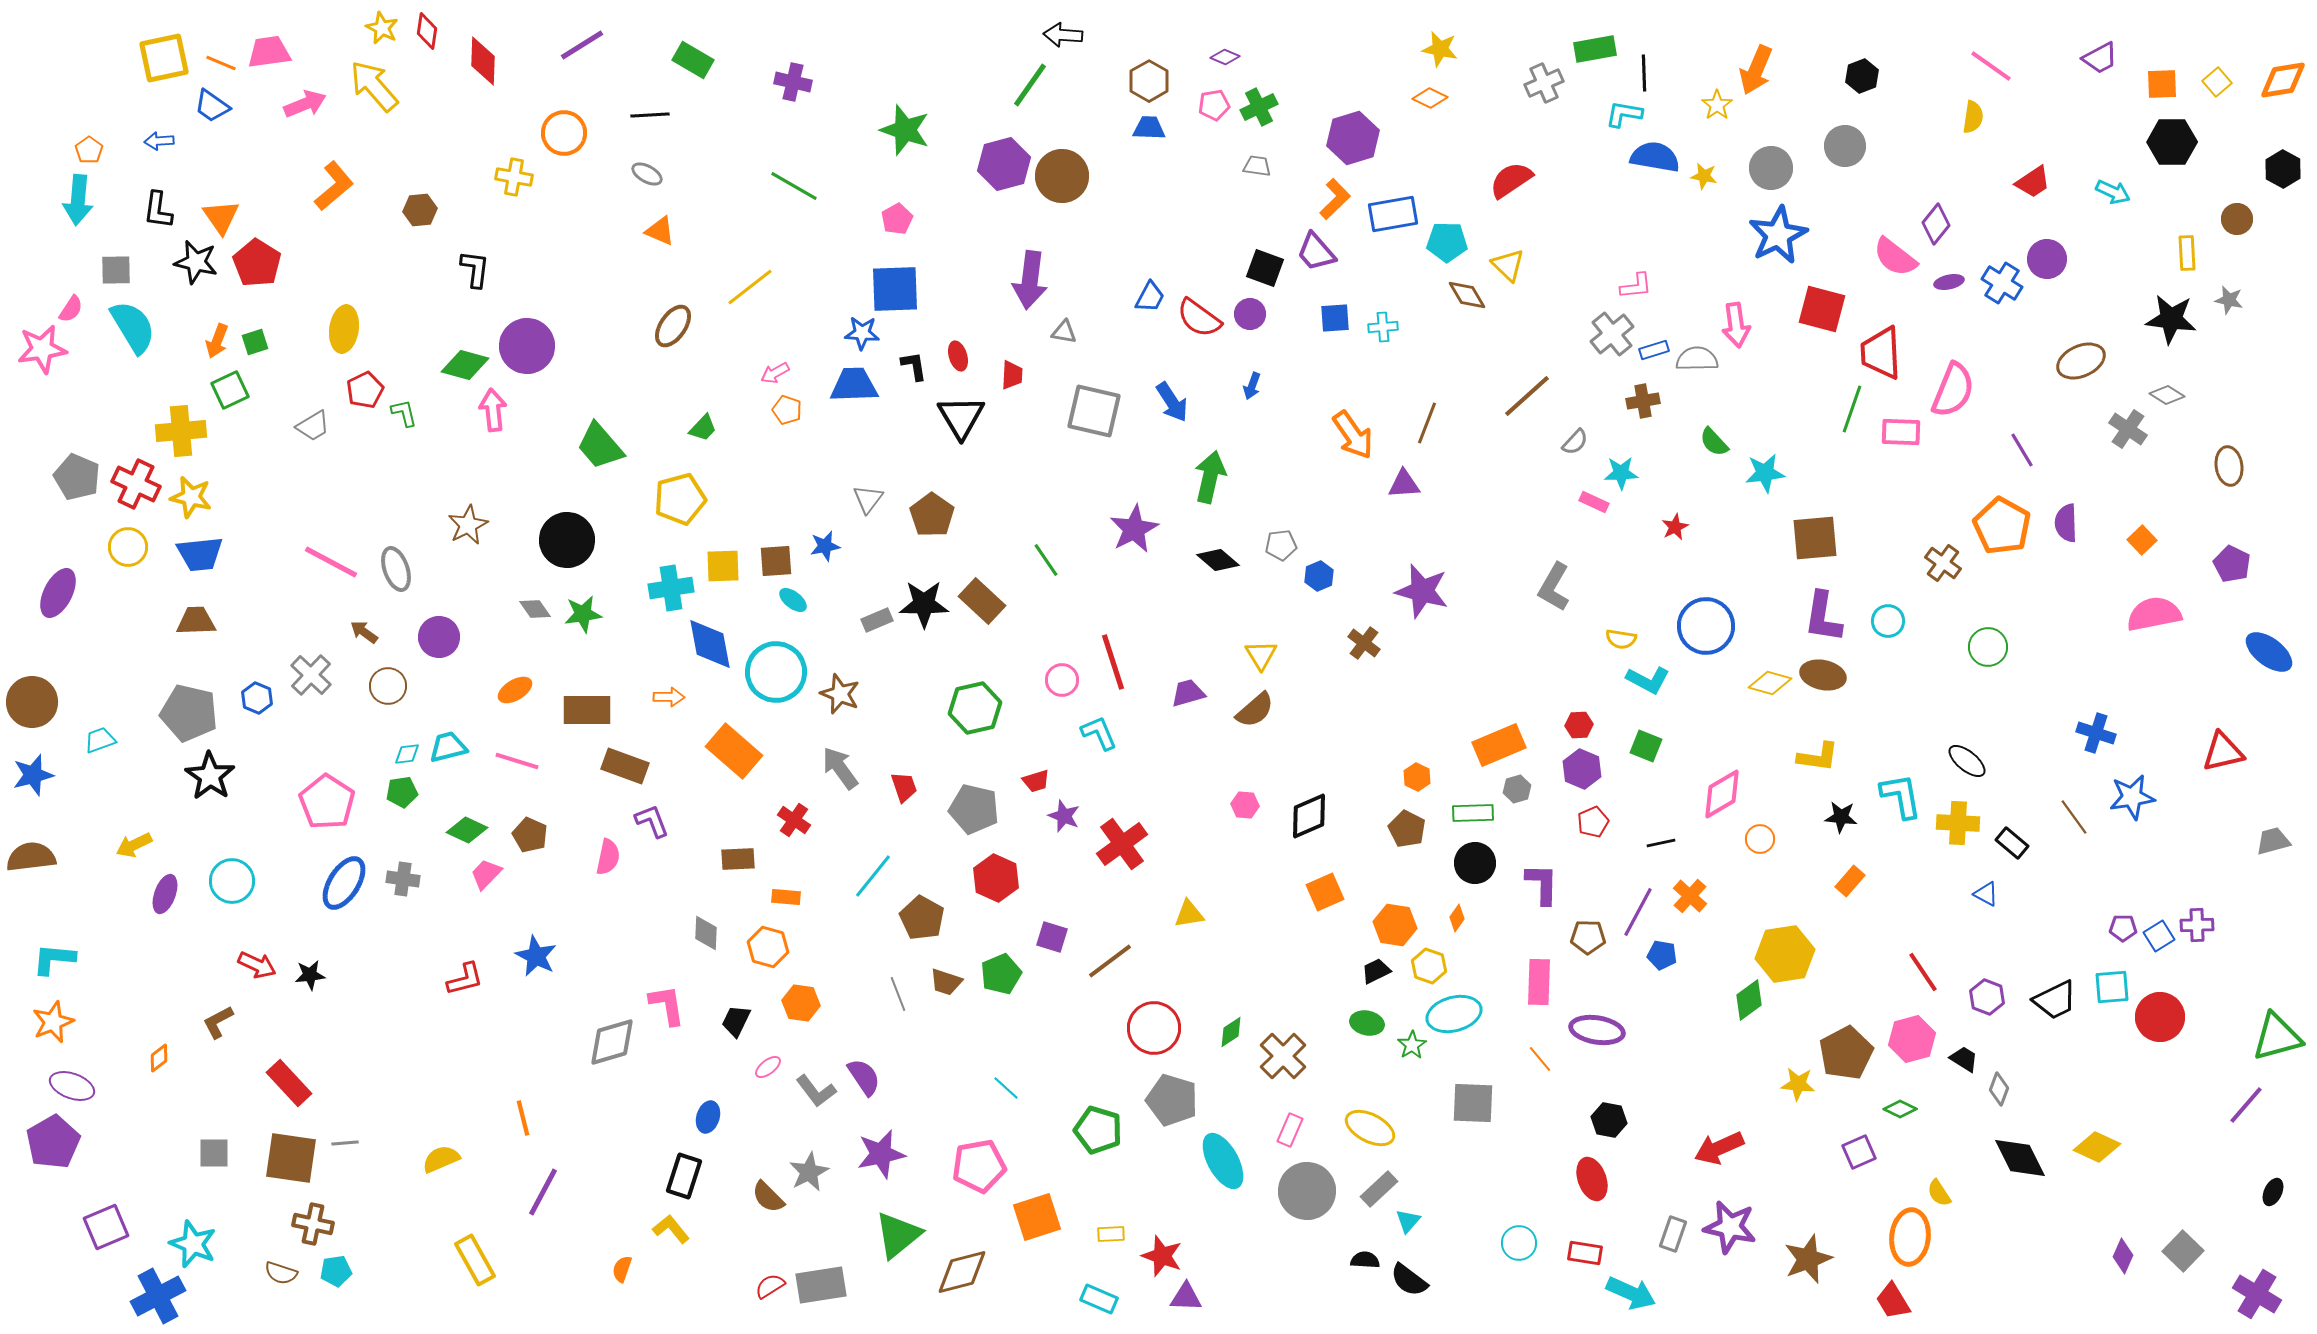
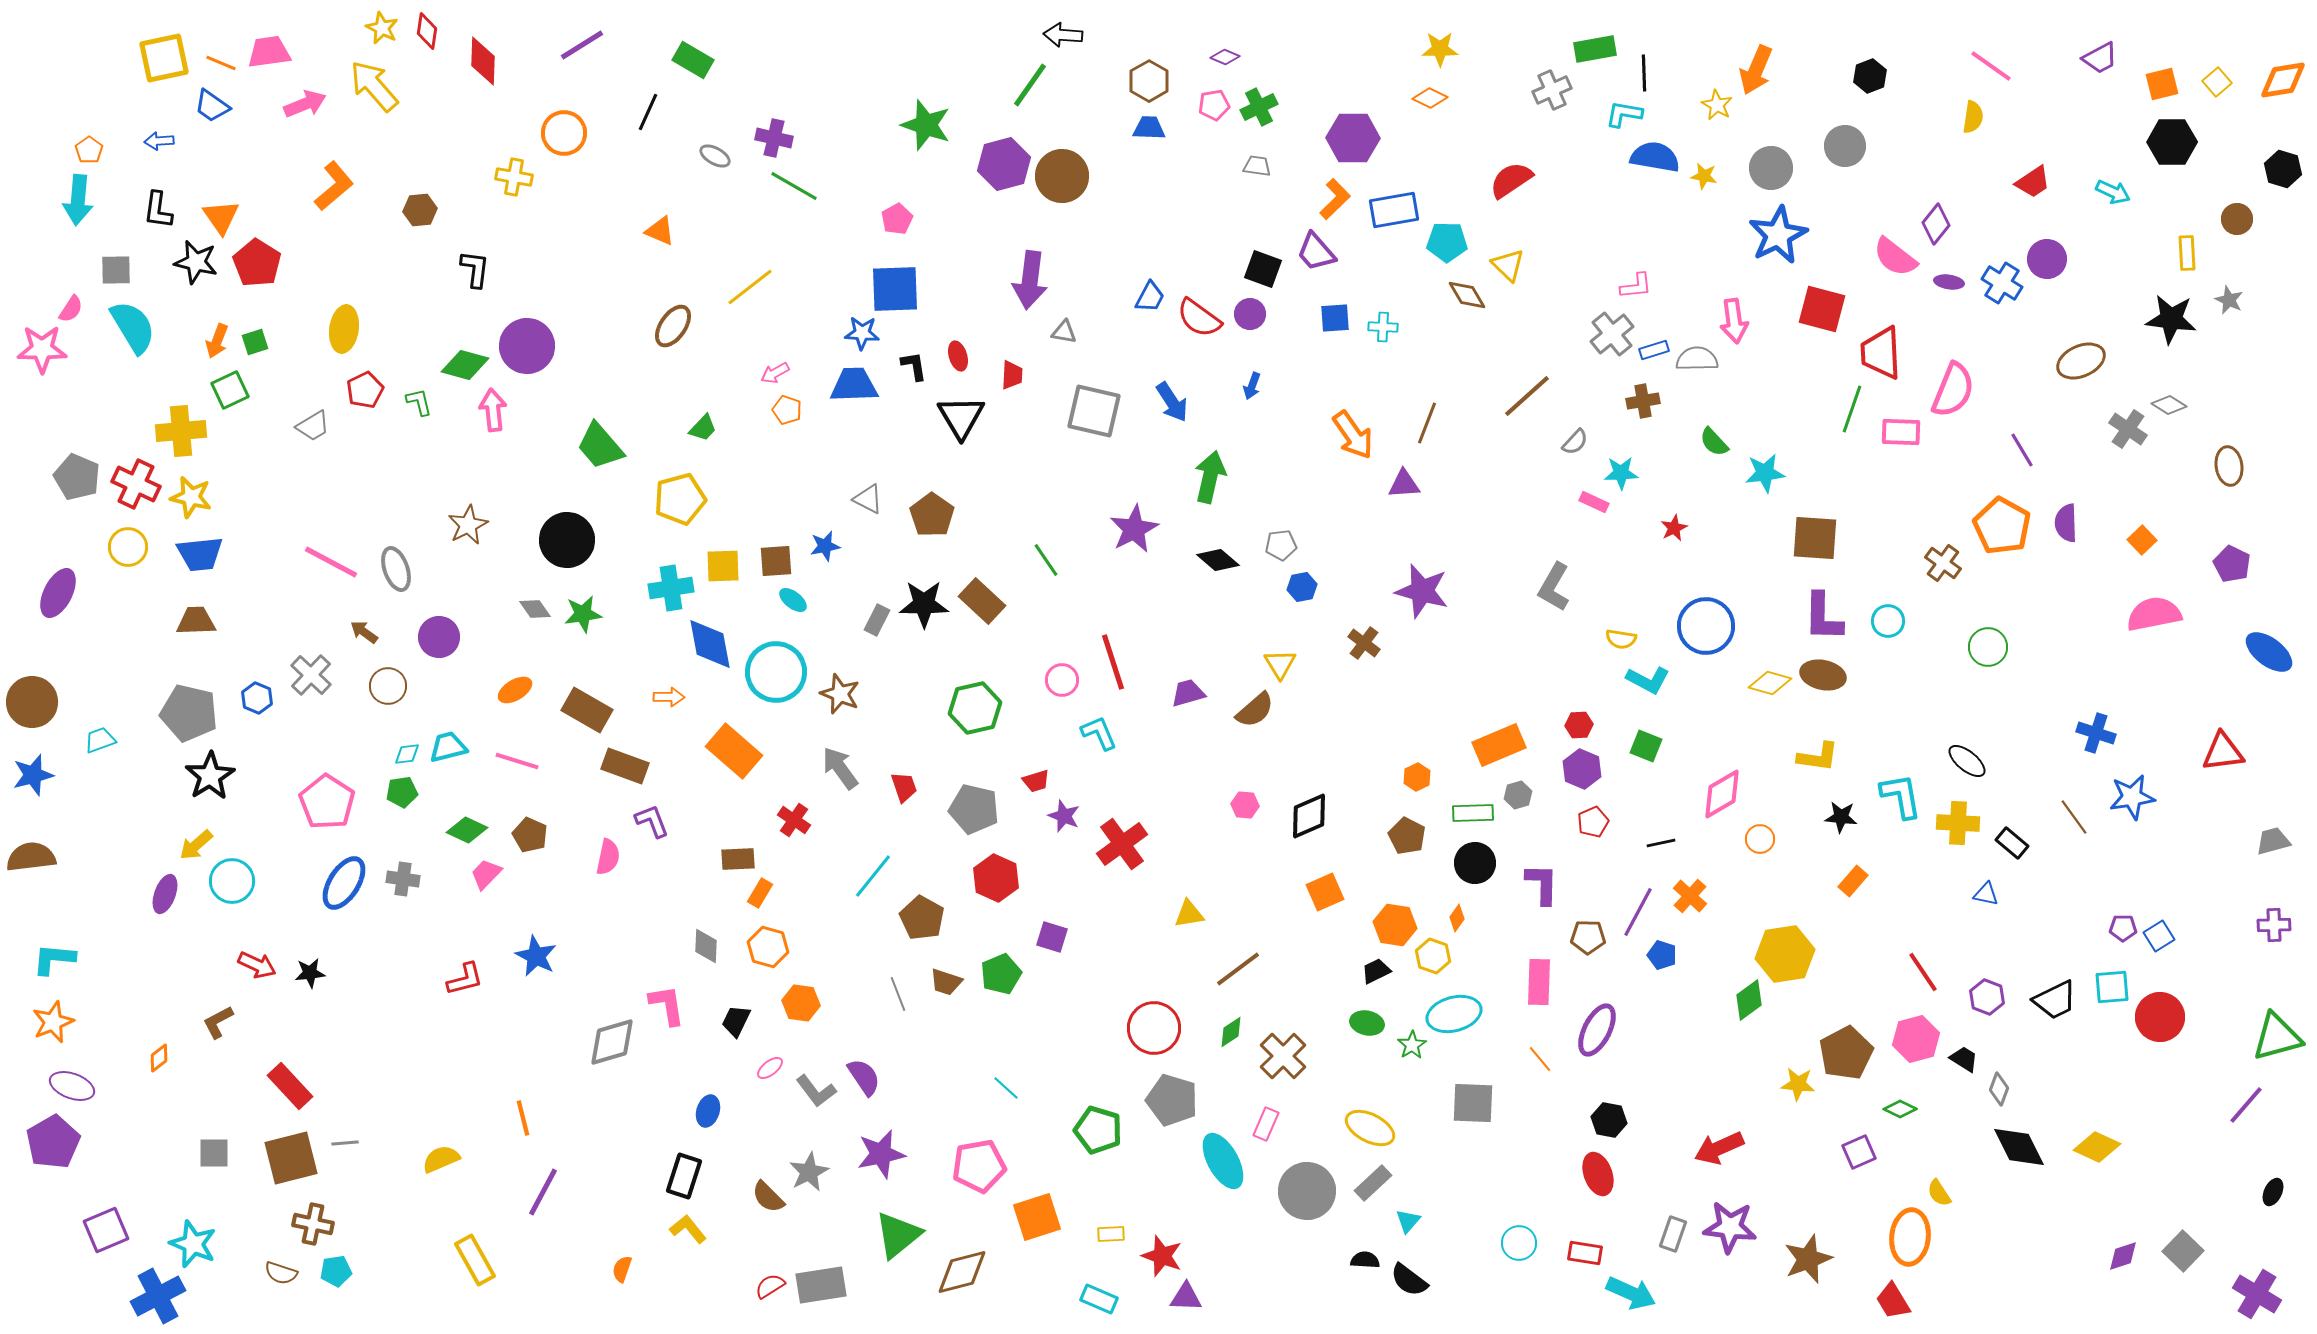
yellow star at (1440, 49): rotated 12 degrees counterclockwise
black hexagon at (1862, 76): moved 8 px right
purple cross at (793, 82): moved 19 px left, 56 px down
gray cross at (1544, 83): moved 8 px right, 7 px down
orange square at (2162, 84): rotated 12 degrees counterclockwise
yellow star at (1717, 105): rotated 8 degrees counterclockwise
black line at (650, 115): moved 2 px left, 3 px up; rotated 63 degrees counterclockwise
green star at (905, 130): moved 21 px right, 5 px up
purple hexagon at (1353, 138): rotated 18 degrees clockwise
black hexagon at (2283, 169): rotated 12 degrees counterclockwise
gray ellipse at (647, 174): moved 68 px right, 18 px up
blue rectangle at (1393, 214): moved 1 px right, 4 px up
black square at (1265, 268): moved 2 px left, 1 px down
purple ellipse at (1949, 282): rotated 20 degrees clockwise
gray star at (2229, 300): rotated 12 degrees clockwise
pink arrow at (1736, 325): moved 2 px left, 4 px up
cyan cross at (1383, 327): rotated 8 degrees clockwise
pink star at (42, 349): rotated 9 degrees clockwise
gray diamond at (2167, 395): moved 2 px right, 10 px down
green L-shape at (404, 413): moved 15 px right, 11 px up
gray triangle at (868, 499): rotated 40 degrees counterclockwise
red star at (1675, 527): moved 1 px left, 1 px down
brown square at (1815, 538): rotated 9 degrees clockwise
blue hexagon at (1319, 576): moved 17 px left, 11 px down; rotated 12 degrees clockwise
purple L-shape at (1823, 617): rotated 8 degrees counterclockwise
gray rectangle at (877, 620): rotated 40 degrees counterclockwise
yellow triangle at (1261, 655): moved 19 px right, 9 px down
brown rectangle at (587, 710): rotated 30 degrees clockwise
red triangle at (2223, 752): rotated 6 degrees clockwise
black star at (210, 776): rotated 6 degrees clockwise
orange hexagon at (1417, 777): rotated 8 degrees clockwise
gray hexagon at (1517, 789): moved 1 px right, 6 px down
brown pentagon at (1407, 829): moved 7 px down
yellow arrow at (134, 845): moved 62 px right; rotated 15 degrees counterclockwise
orange rectangle at (1850, 881): moved 3 px right
blue triangle at (1986, 894): rotated 16 degrees counterclockwise
orange rectangle at (786, 897): moved 26 px left, 4 px up; rotated 64 degrees counterclockwise
purple cross at (2197, 925): moved 77 px right
gray diamond at (706, 933): moved 13 px down
blue pentagon at (1662, 955): rotated 8 degrees clockwise
brown line at (1110, 961): moved 128 px right, 8 px down
yellow hexagon at (1429, 966): moved 4 px right, 10 px up
black star at (310, 975): moved 2 px up
purple ellipse at (1597, 1030): rotated 72 degrees counterclockwise
pink hexagon at (1912, 1039): moved 4 px right
pink ellipse at (768, 1067): moved 2 px right, 1 px down
red rectangle at (289, 1083): moved 1 px right, 3 px down
blue ellipse at (708, 1117): moved 6 px up
pink rectangle at (1290, 1130): moved 24 px left, 6 px up
brown square at (291, 1158): rotated 22 degrees counterclockwise
black diamond at (2020, 1158): moved 1 px left, 11 px up
red ellipse at (1592, 1179): moved 6 px right, 5 px up
gray rectangle at (1379, 1189): moved 6 px left, 6 px up
purple square at (106, 1227): moved 3 px down
purple star at (1730, 1227): rotated 6 degrees counterclockwise
yellow L-shape at (671, 1229): moved 17 px right
purple diamond at (2123, 1256): rotated 48 degrees clockwise
